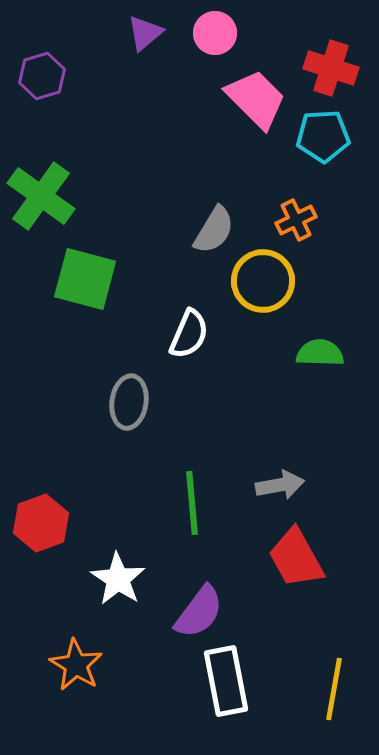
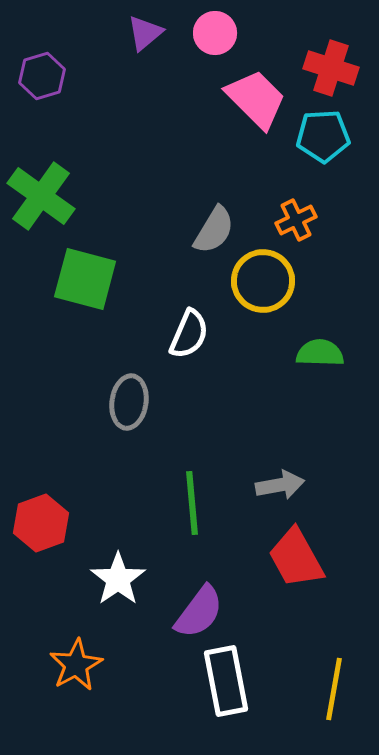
white star: rotated 4 degrees clockwise
orange star: rotated 12 degrees clockwise
